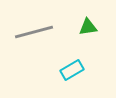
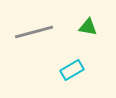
green triangle: rotated 18 degrees clockwise
